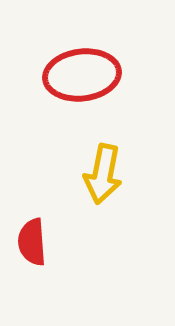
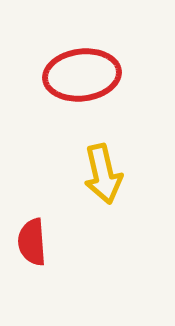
yellow arrow: rotated 24 degrees counterclockwise
